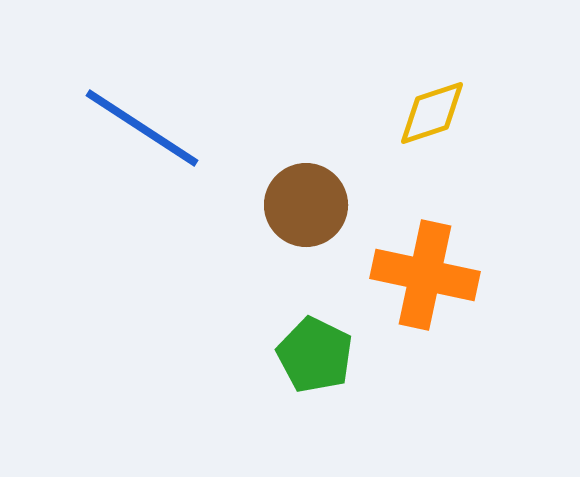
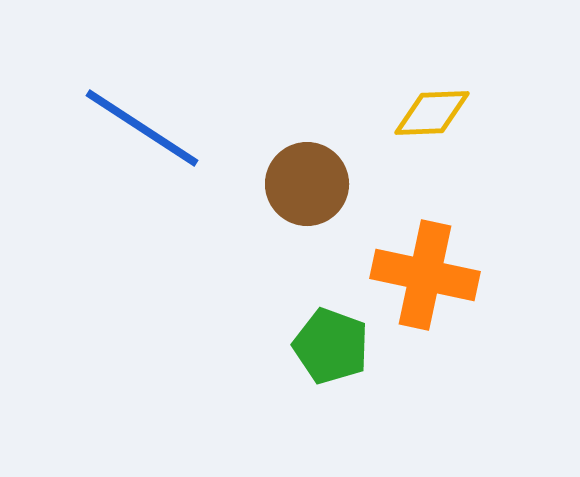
yellow diamond: rotated 16 degrees clockwise
brown circle: moved 1 px right, 21 px up
green pentagon: moved 16 px right, 9 px up; rotated 6 degrees counterclockwise
